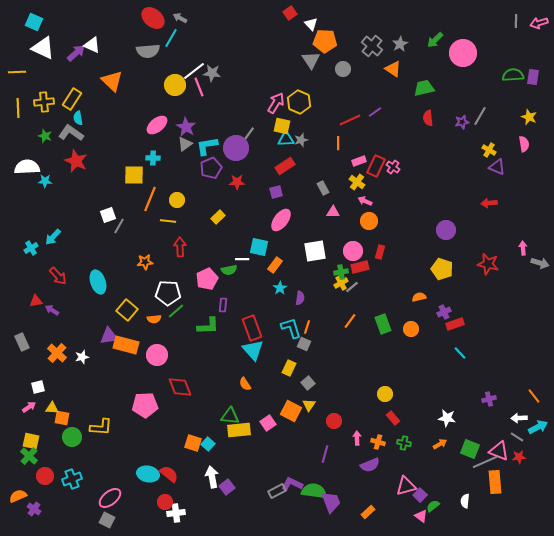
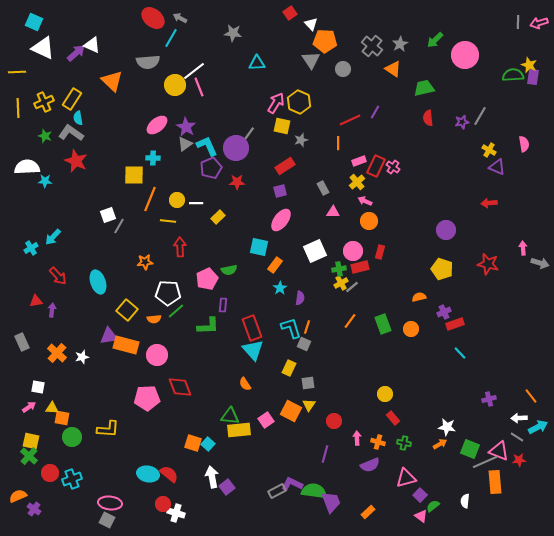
gray line at (516, 21): moved 2 px right, 1 px down
gray semicircle at (148, 51): moved 11 px down
pink circle at (463, 53): moved 2 px right, 2 px down
gray star at (212, 73): moved 21 px right, 40 px up
yellow cross at (44, 102): rotated 18 degrees counterclockwise
purple line at (375, 112): rotated 24 degrees counterclockwise
yellow star at (529, 117): moved 52 px up
cyan triangle at (286, 139): moved 29 px left, 76 px up
cyan L-shape at (207, 146): rotated 75 degrees clockwise
yellow cross at (357, 182): rotated 14 degrees clockwise
purple square at (276, 192): moved 4 px right, 1 px up
white square at (315, 251): rotated 15 degrees counterclockwise
white line at (242, 259): moved 46 px left, 56 px up
green cross at (341, 272): moved 2 px left, 3 px up
purple arrow at (52, 310): rotated 64 degrees clockwise
gray square at (308, 383): rotated 32 degrees clockwise
white square at (38, 387): rotated 24 degrees clockwise
orange line at (534, 396): moved 3 px left
pink pentagon at (145, 405): moved 2 px right, 7 px up
white star at (447, 418): moved 9 px down
pink square at (268, 423): moved 2 px left, 3 px up
yellow L-shape at (101, 427): moved 7 px right, 2 px down
red star at (519, 457): moved 3 px down
red circle at (45, 476): moved 5 px right, 3 px up
pink triangle at (406, 486): moved 8 px up
pink ellipse at (110, 498): moved 5 px down; rotated 45 degrees clockwise
red circle at (165, 502): moved 2 px left, 2 px down
white cross at (176, 513): rotated 24 degrees clockwise
